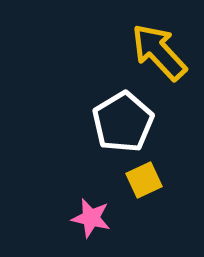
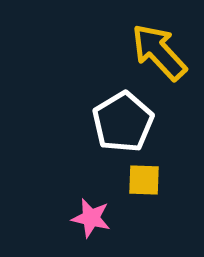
yellow square: rotated 27 degrees clockwise
